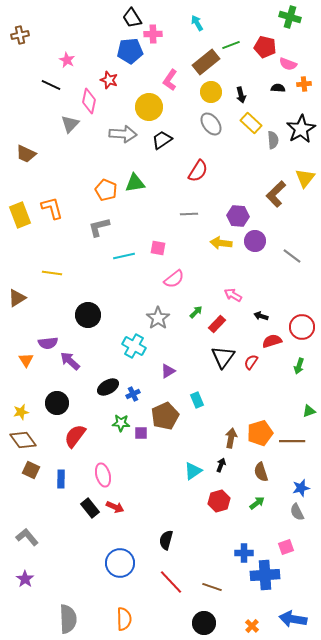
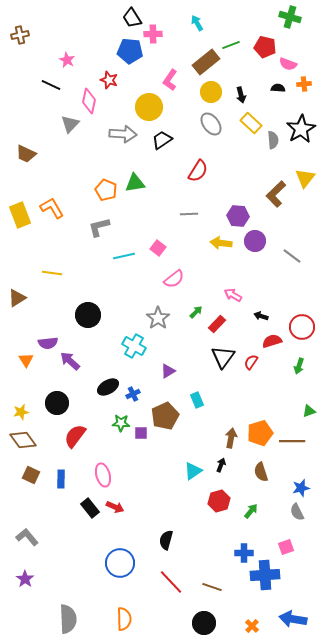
blue pentagon at (130, 51): rotated 10 degrees clockwise
orange L-shape at (52, 208): rotated 15 degrees counterclockwise
pink square at (158, 248): rotated 28 degrees clockwise
brown square at (31, 470): moved 5 px down
green arrow at (257, 503): moved 6 px left, 8 px down; rotated 14 degrees counterclockwise
